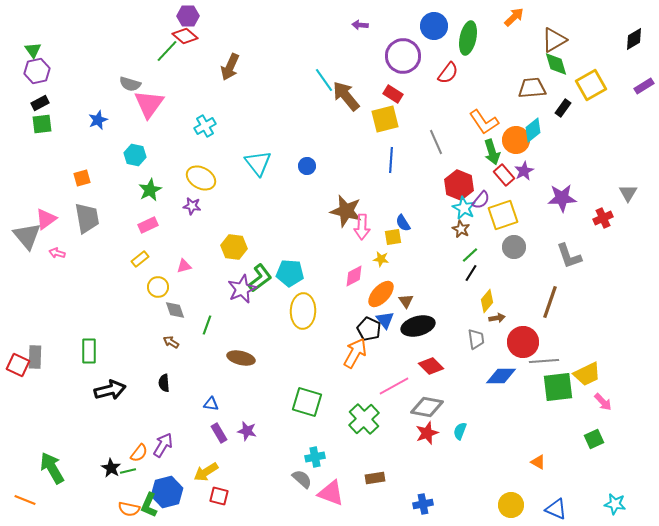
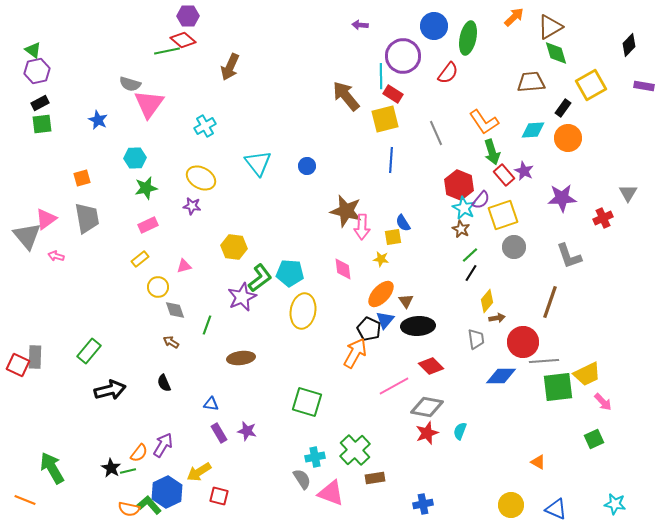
red diamond at (185, 36): moved 2 px left, 4 px down
black diamond at (634, 39): moved 5 px left, 6 px down; rotated 15 degrees counterclockwise
brown triangle at (554, 40): moved 4 px left, 13 px up
green triangle at (33, 50): rotated 18 degrees counterclockwise
green line at (167, 51): rotated 35 degrees clockwise
green diamond at (556, 64): moved 11 px up
cyan line at (324, 80): moved 57 px right, 4 px up; rotated 35 degrees clockwise
purple rectangle at (644, 86): rotated 42 degrees clockwise
brown trapezoid at (532, 88): moved 1 px left, 6 px up
blue star at (98, 120): rotated 24 degrees counterclockwise
cyan diamond at (533, 130): rotated 35 degrees clockwise
orange circle at (516, 140): moved 52 px right, 2 px up
gray line at (436, 142): moved 9 px up
cyan hexagon at (135, 155): moved 3 px down; rotated 15 degrees counterclockwise
purple star at (524, 171): rotated 18 degrees counterclockwise
green star at (150, 190): moved 4 px left, 2 px up; rotated 15 degrees clockwise
pink arrow at (57, 253): moved 1 px left, 3 px down
pink diamond at (354, 276): moved 11 px left, 7 px up; rotated 70 degrees counterclockwise
purple star at (242, 289): moved 8 px down
yellow ellipse at (303, 311): rotated 8 degrees clockwise
blue triangle at (385, 320): rotated 18 degrees clockwise
black ellipse at (418, 326): rotated 12 degrees clockwise
green rectangle at (89, 351): rotated 40 degrees clockwise
brown ellipse at (241, 358): rotated 20 degrees counterclockwise
black semicircle at (164, 383): rotated 18 degrees counterclockwise
green cross at (364, 419): moved 9 px left, 31 px down
yellow arrow at (206, 472): moved 7 px left
gray semicircle at (302, 479): rotated 15 degrees clockwise
blue hexagon at (167, 492): rotated 12 degrees counterclockwise
green L-shape at (149, 505): rotated 115 degrees clockwise
